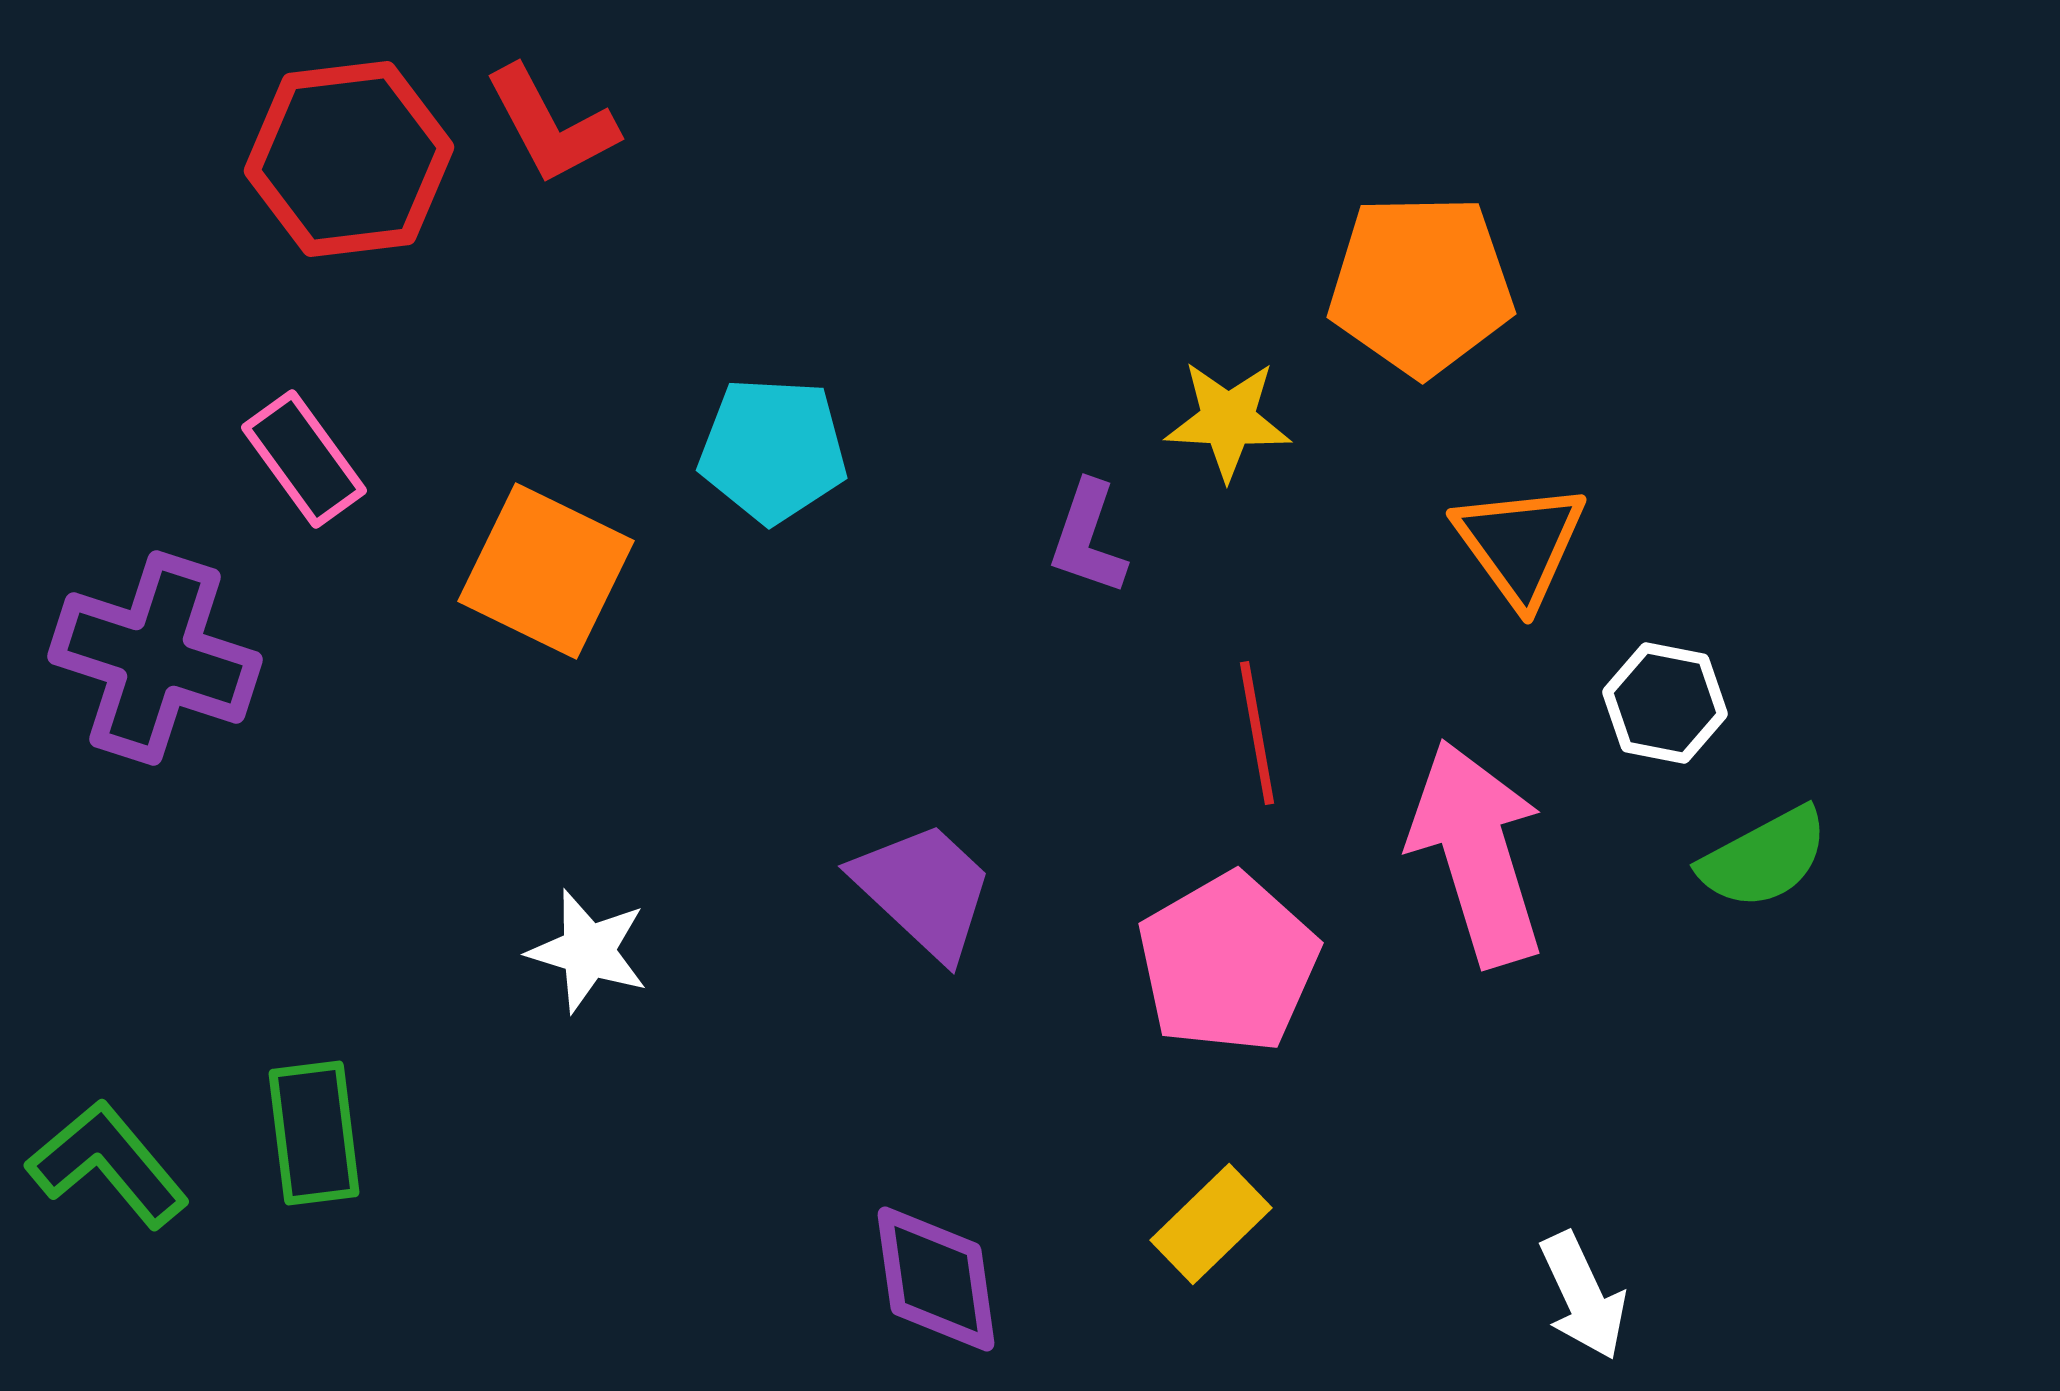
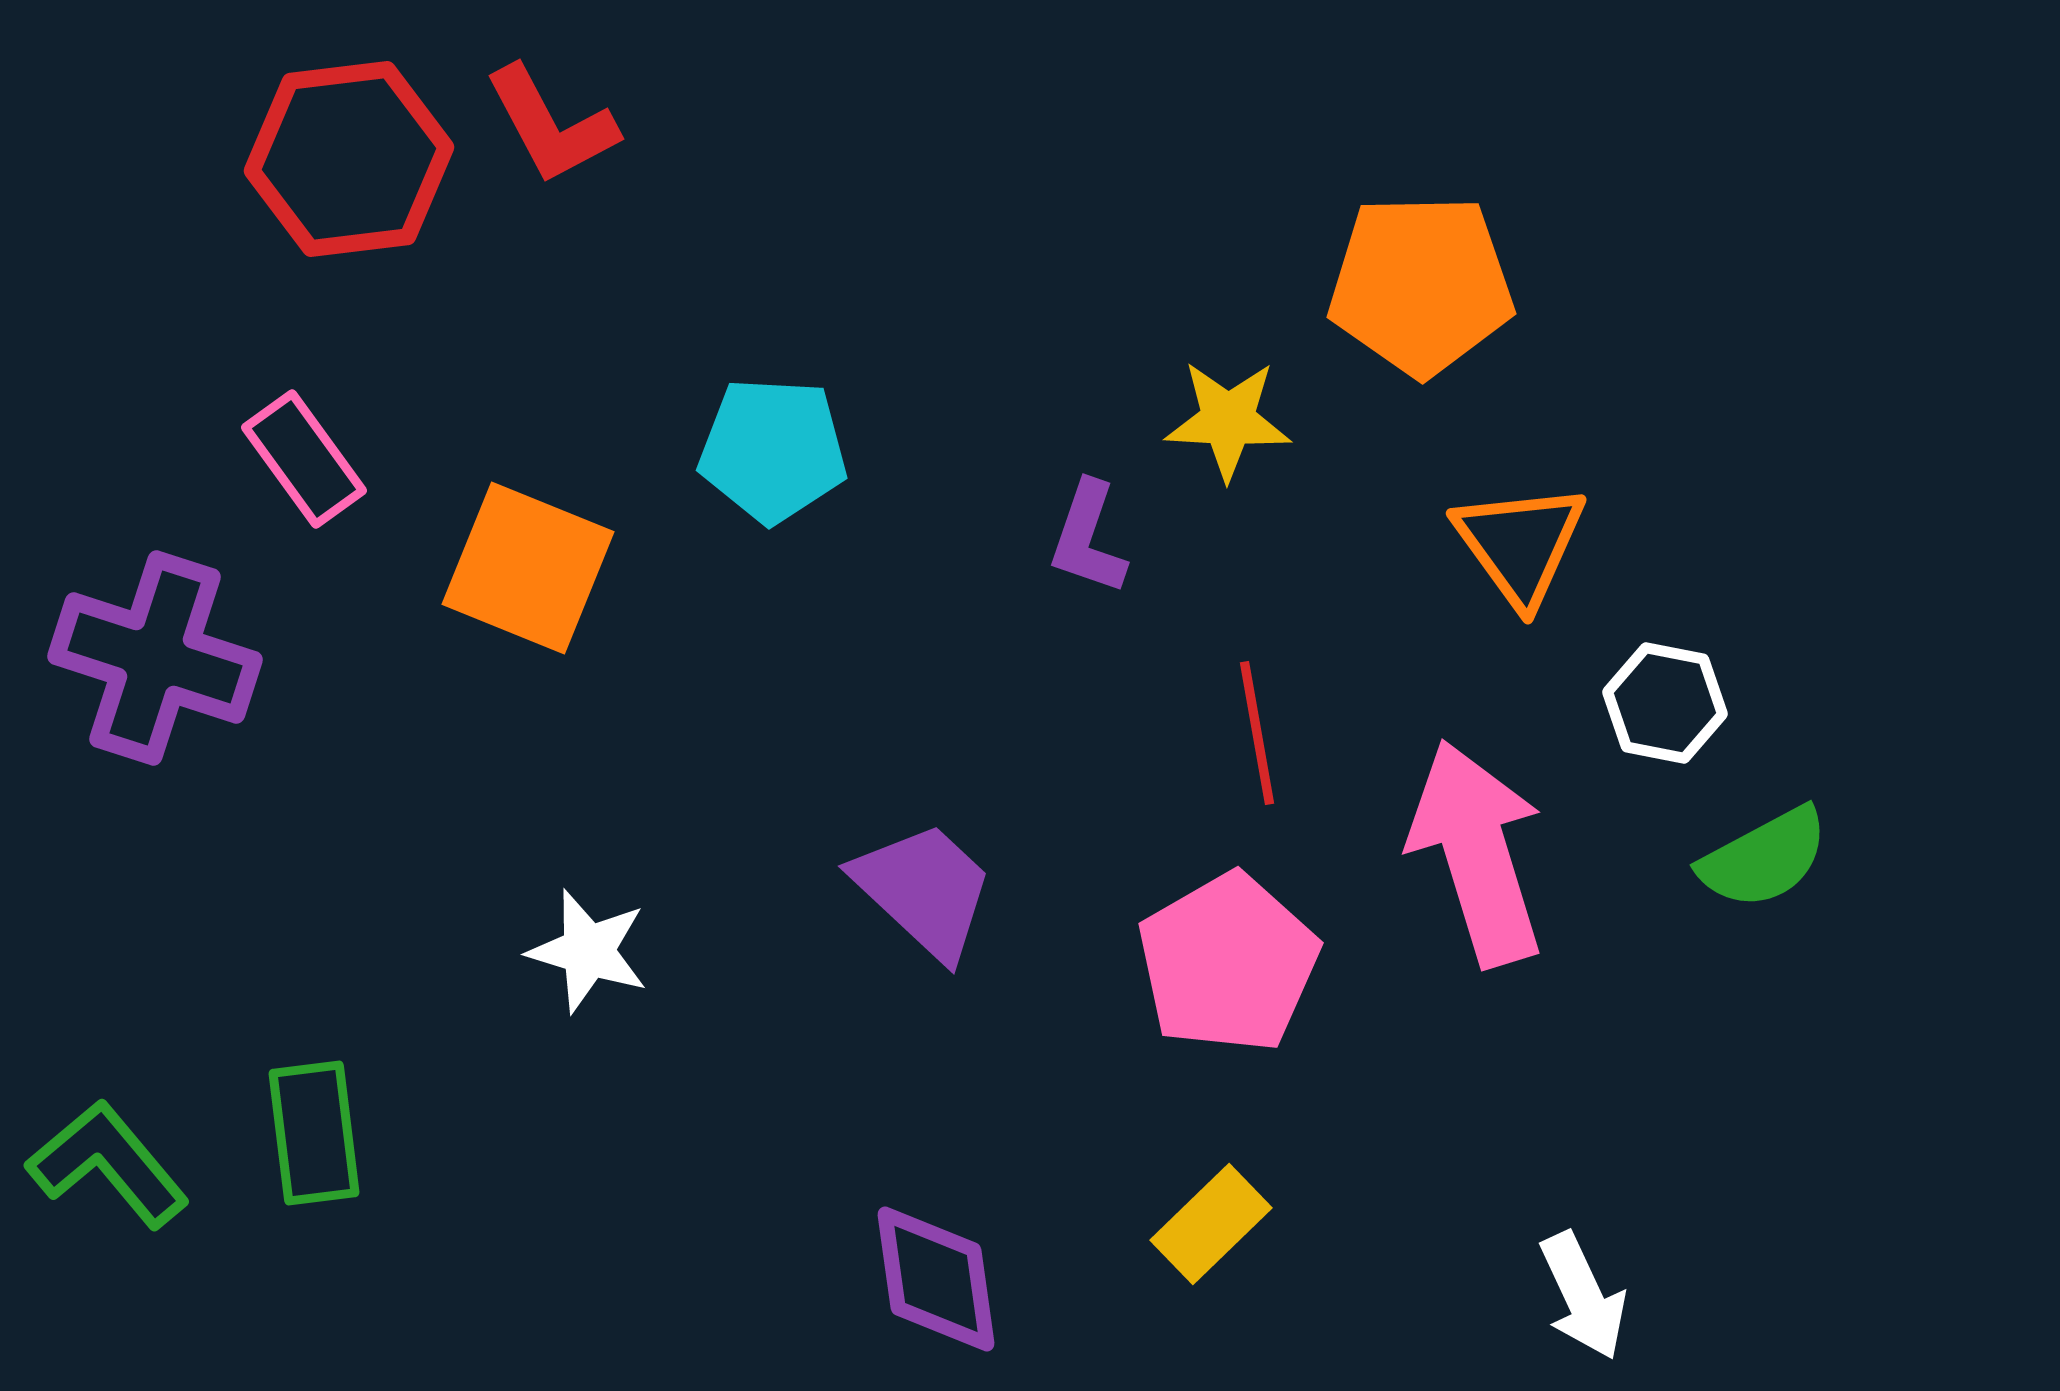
orange square: moved 18 px left, 3 px up; rotated 4 degrees counterclockwise
